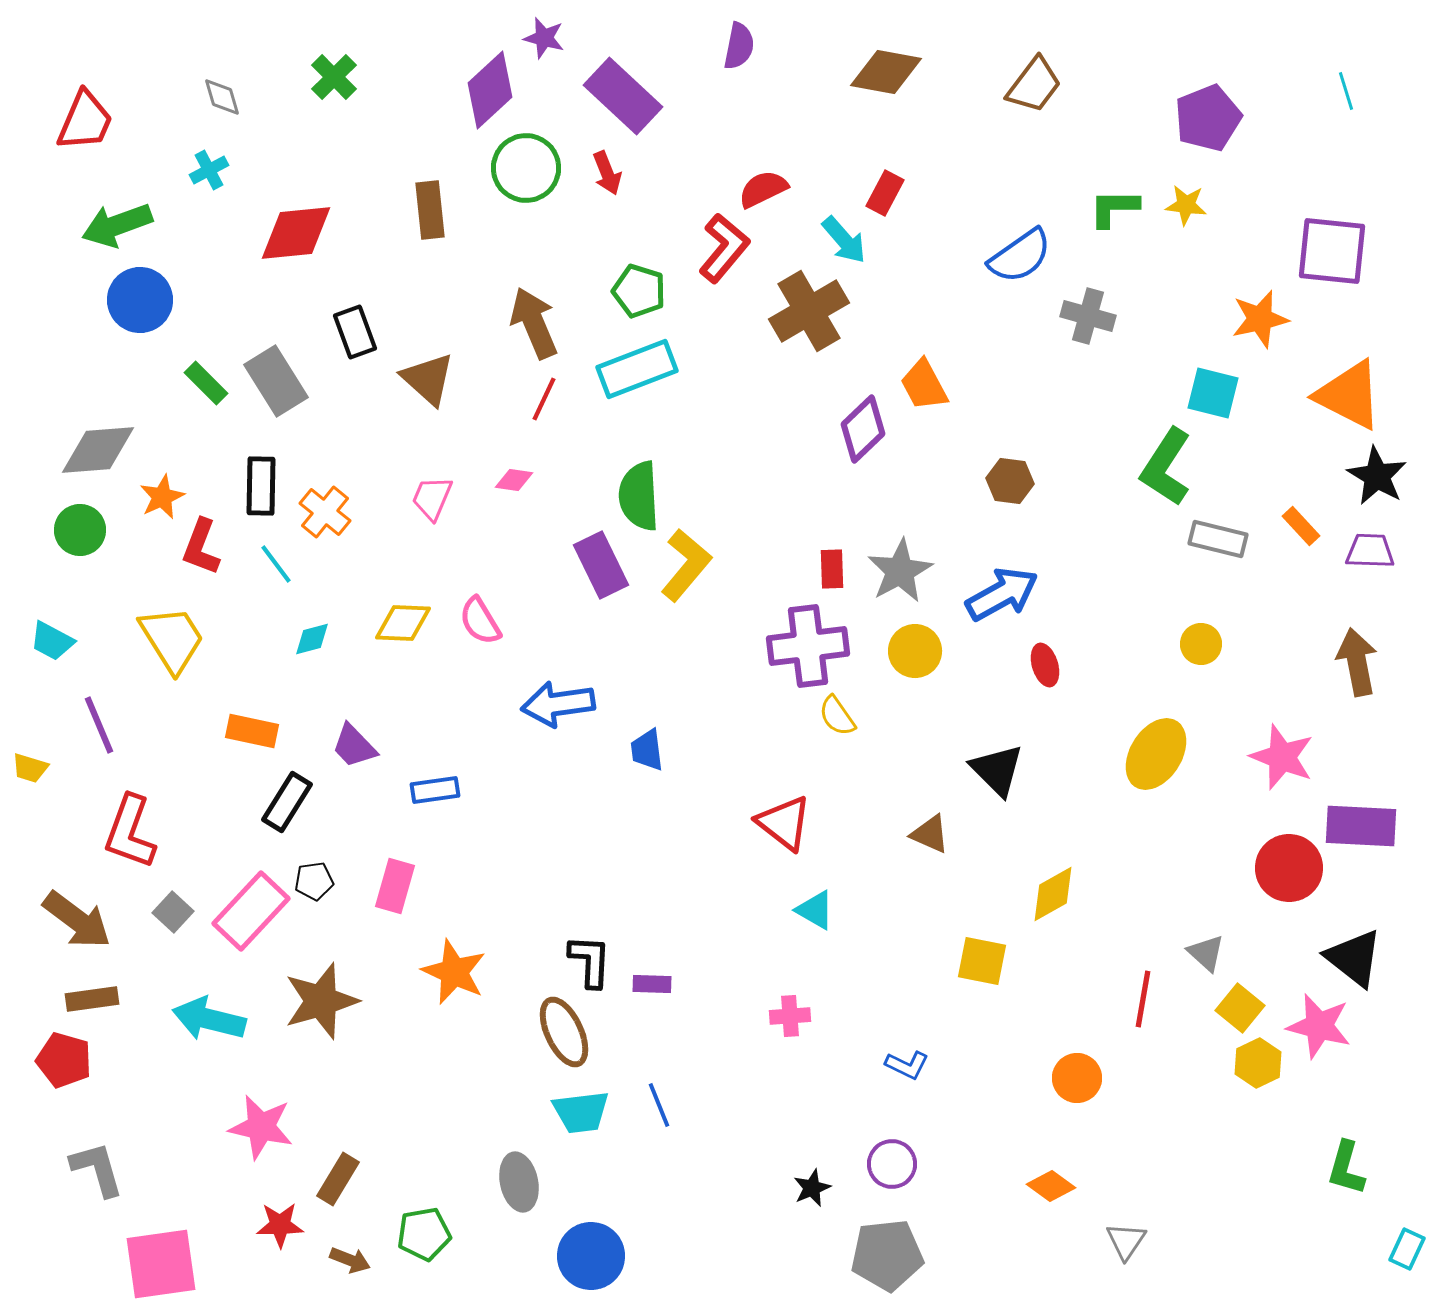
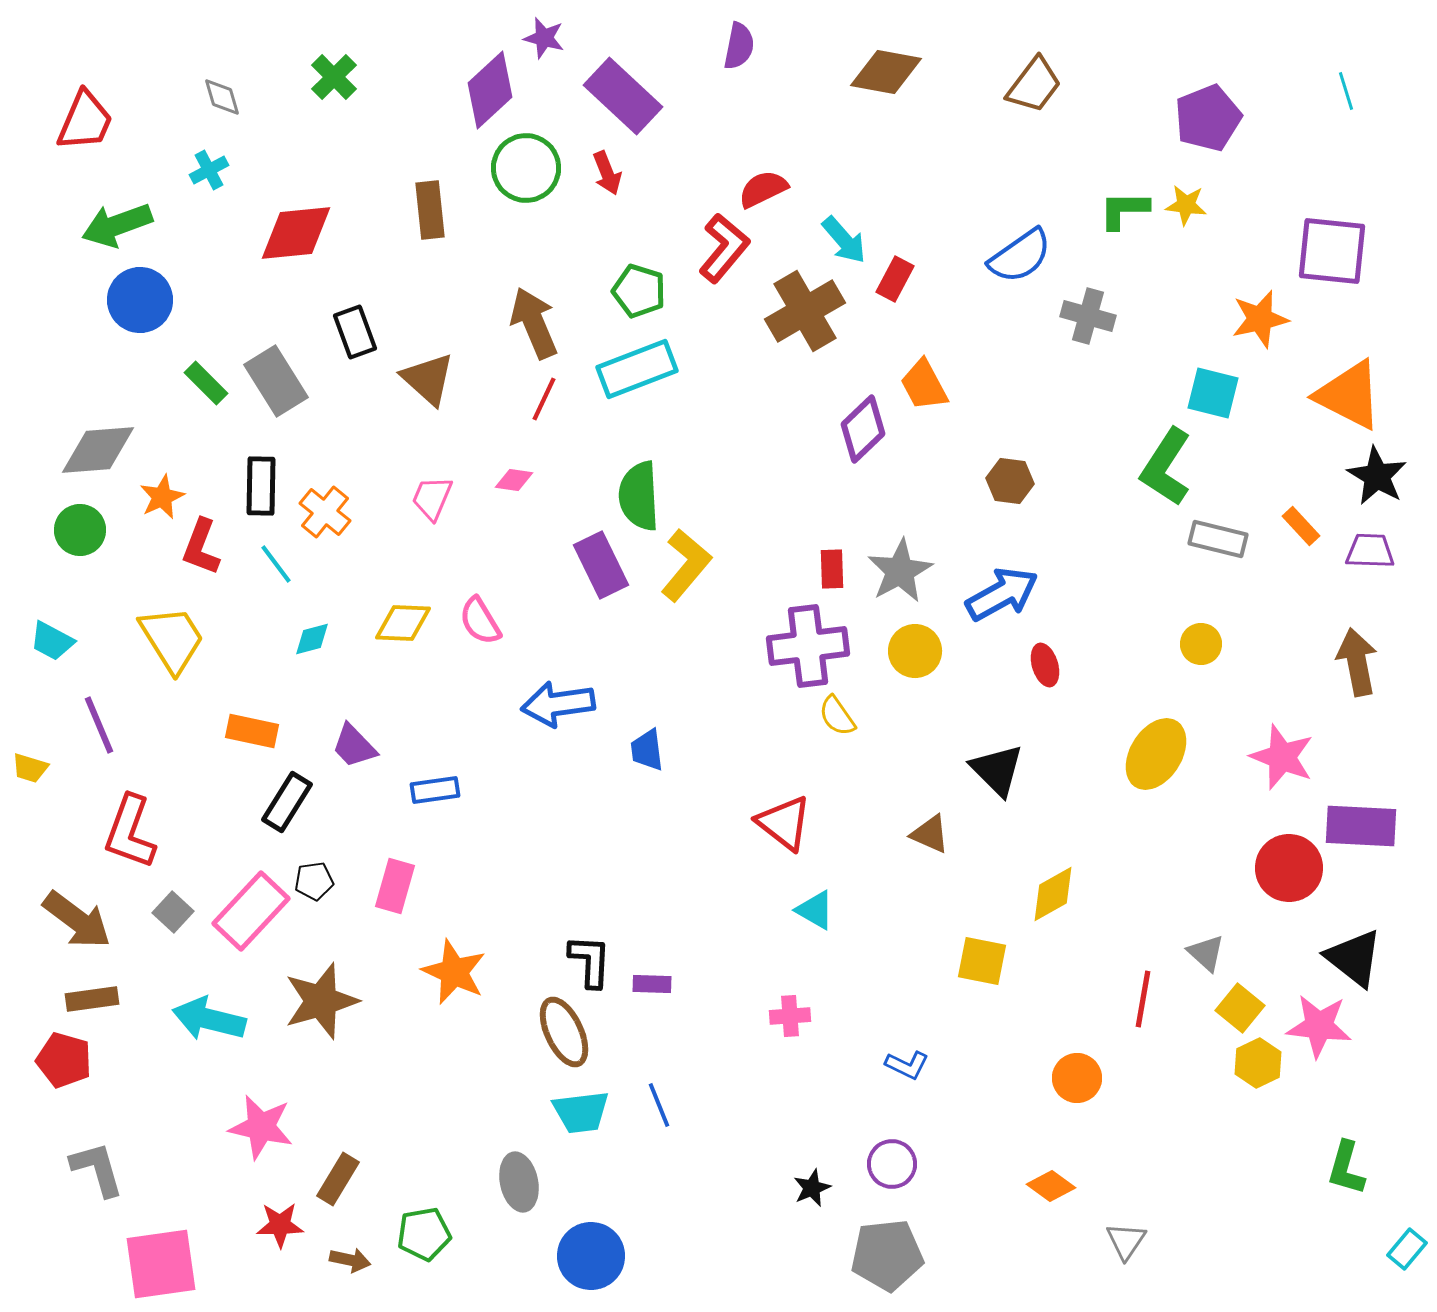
red rectangle at (885, 193): moved 10 px right, 86 px down
green L-shape at (1114, 208): moved 10 px right, 2 px down
brown cross at (809, 311): moved 4 px left
pink star at (1319, 1026): rotated 8 degrees counterclockwise
cyan rectangle at (1407, 1249): rotated 15 degrees clockwise
brown arrow at (350, 1260): rotated 9 degrees counterclockwise
